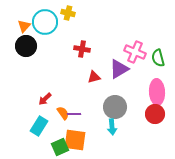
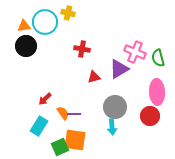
orange triangle: rotated 40 degrees clockwise
red circle: moved 5 px left, 2 px down
